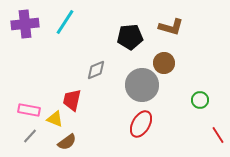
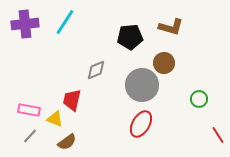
green circle: moved 1 px left, 1 px up
